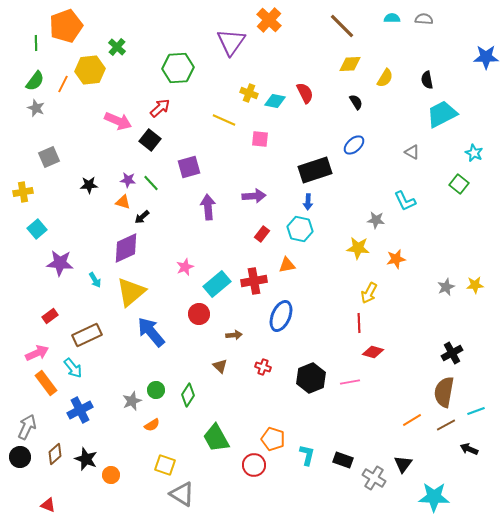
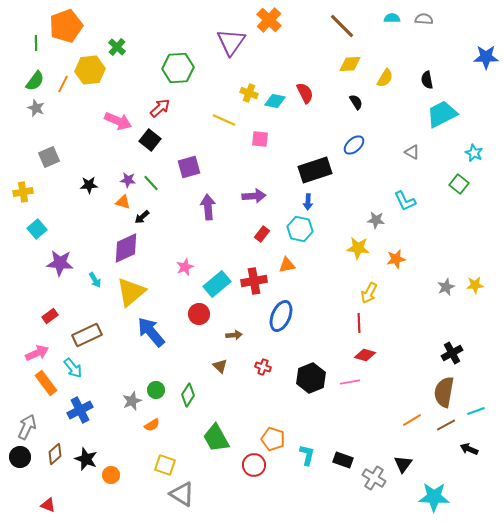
red diamond at (373, 352): moved 8 px left, 3 px down
